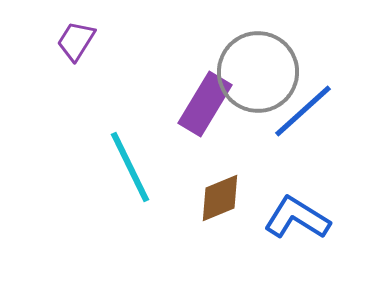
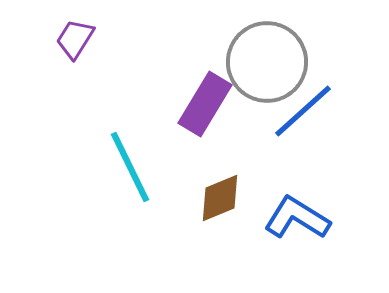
purple trapezoid: moved 1 px left, 2 px up
gray circle: moved 9 px right, 10 px up
